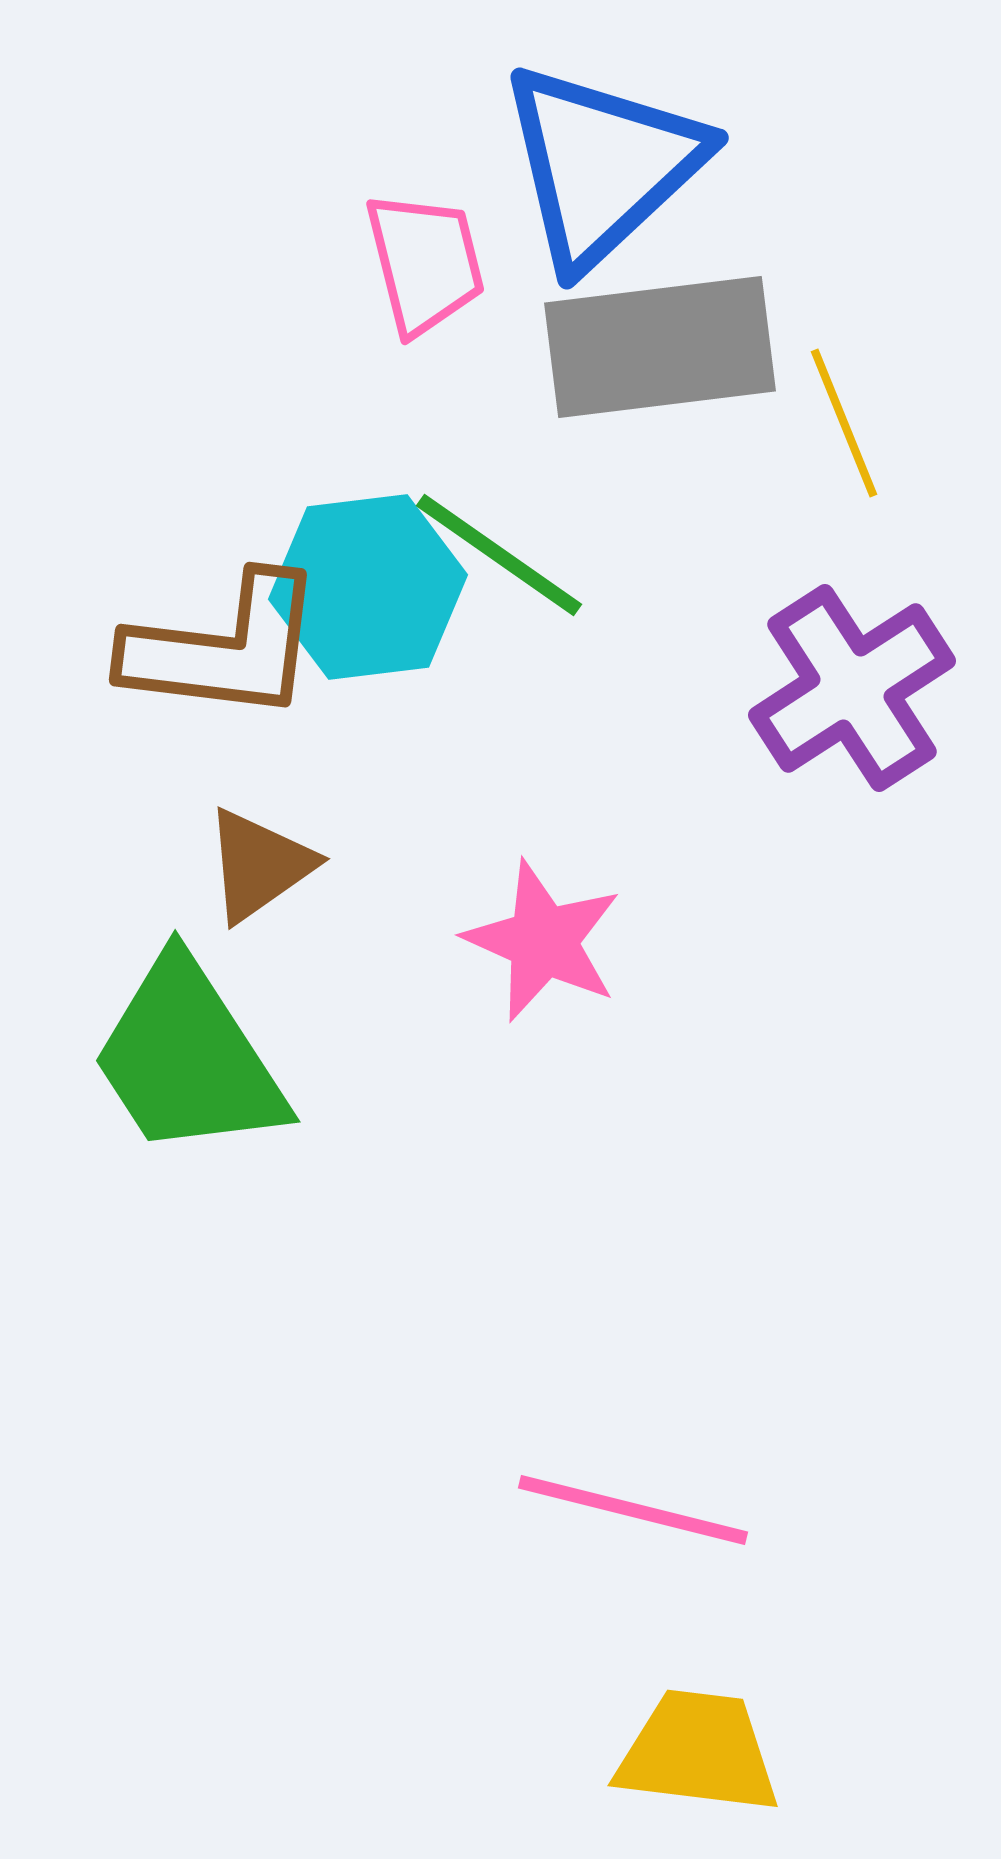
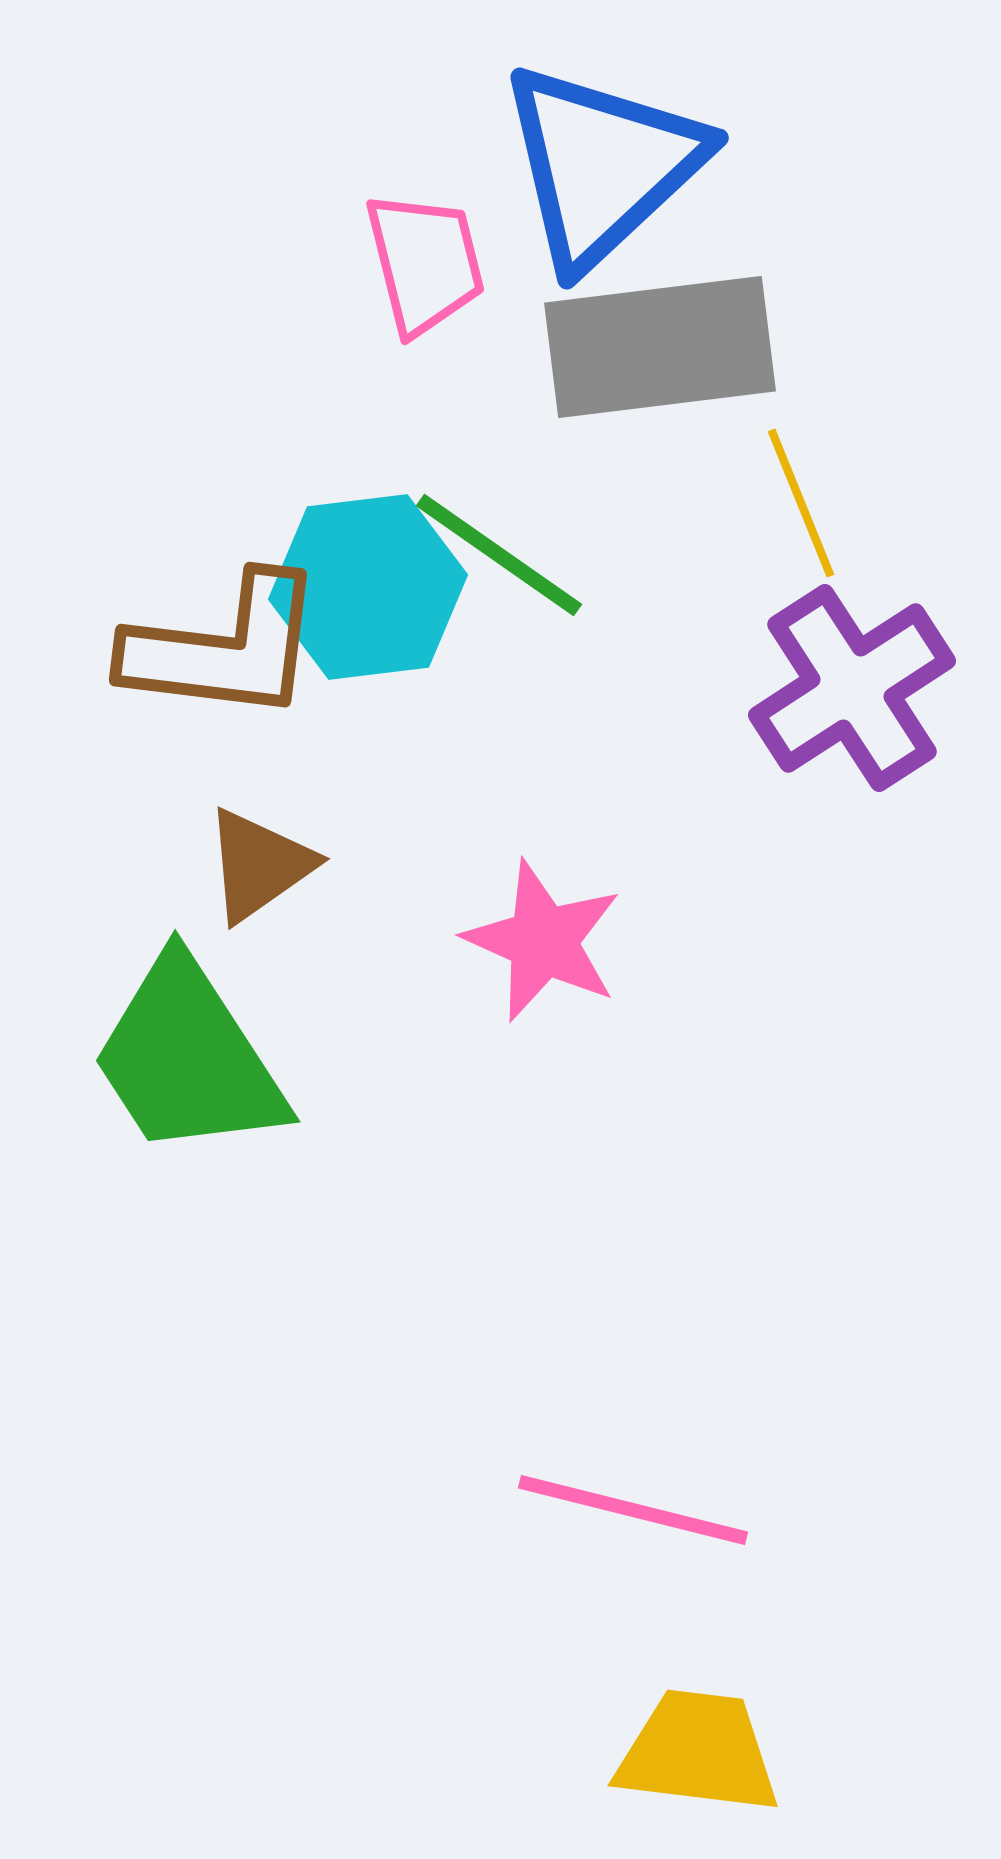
yellow line: moved 43 px left, 80 px down
